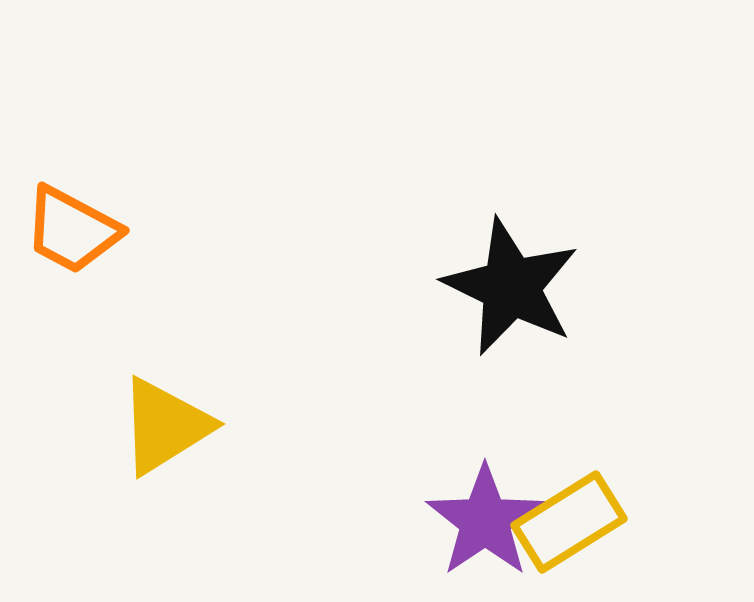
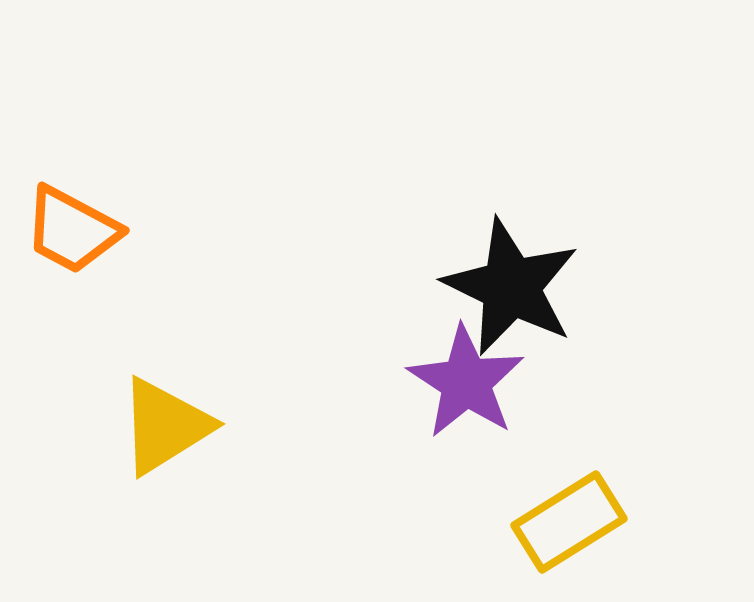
purple star: moved 19 px left, 139 px up; rotated 5 degrees counterclockwise
